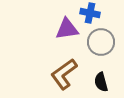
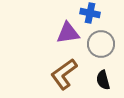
purple triangle: moved 1 px right, 4 px down
gray circle: moved 2 px down
black semicircle: moved 2 px right, 2 px up
